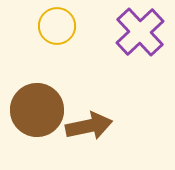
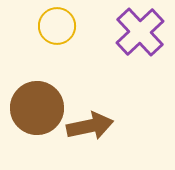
brown circle: moved 2 px up
brown arrow: moved 1 px right
